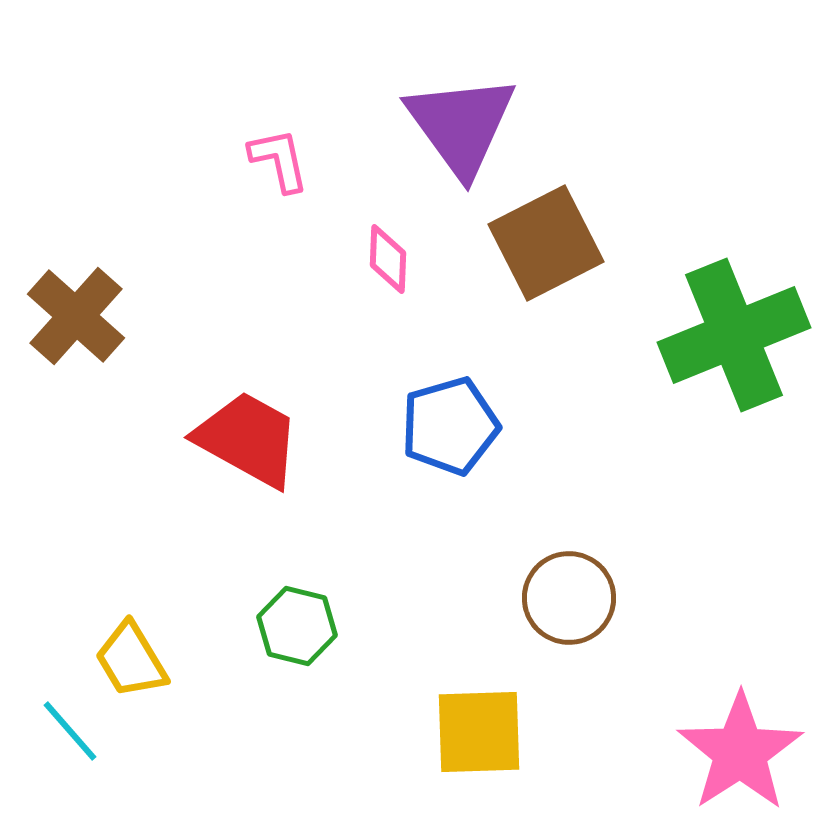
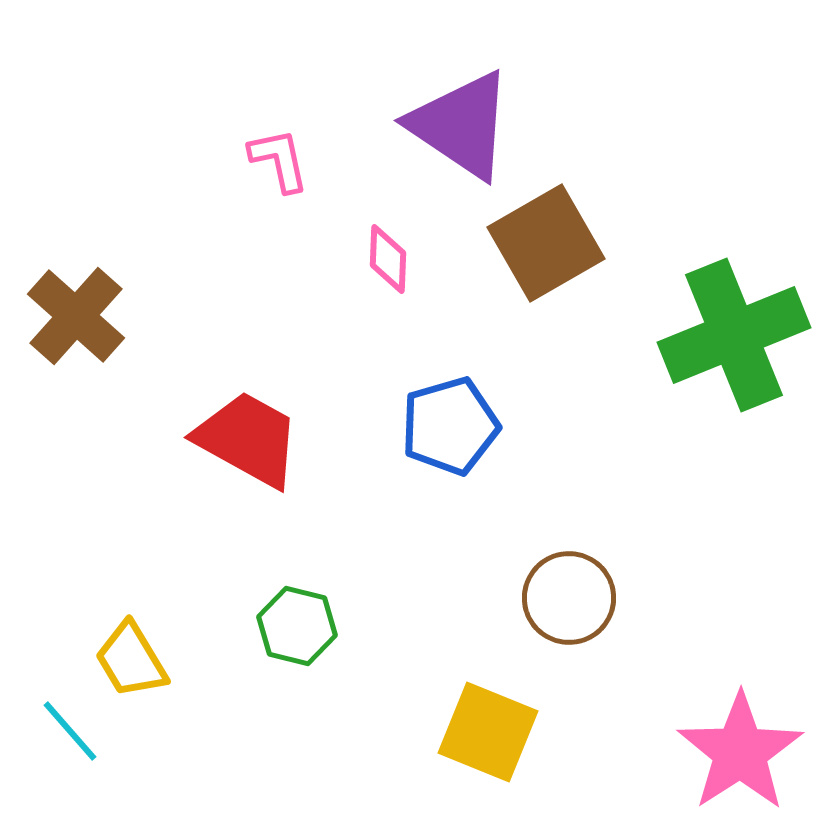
purple triangle: rotated 20 degrees counterclockwise
brown square: rotated 3 degrees counterclockwise
yellow square: moved 9 px right; rotated 24 degrees clockwise
